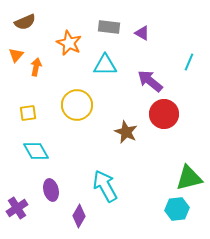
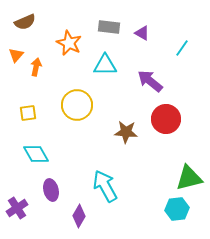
cyan line: moved 7 px left, 14 px up; rotated 12 degrees clockwise
red circle: moved 2 px right, 5 px down
brown star: rotated 20 degrees counterclockwise
cyan diamond: moved 3 px down
